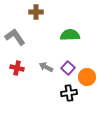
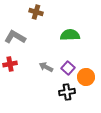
brown cross: rotated 16 degrees clockwise
gray L-shape: rotated 25 degrees counterclockwise
red cross: moved 7 px left, 4 px up; rotated 24 degrees counterclockwise
orange circle: moved 1 px left
black cross: moved 2 px left, 1 px up
